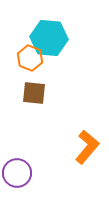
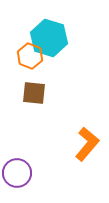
cyan hexagon: rotated 12 degrees clockwise
orange hexagon: moved 2 px up
orange L-shape: moved 3 px up
